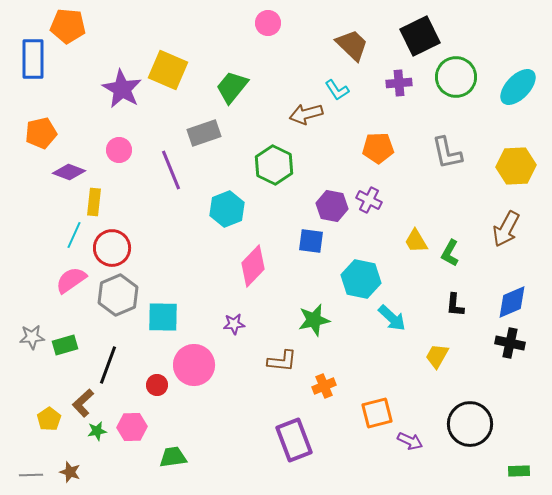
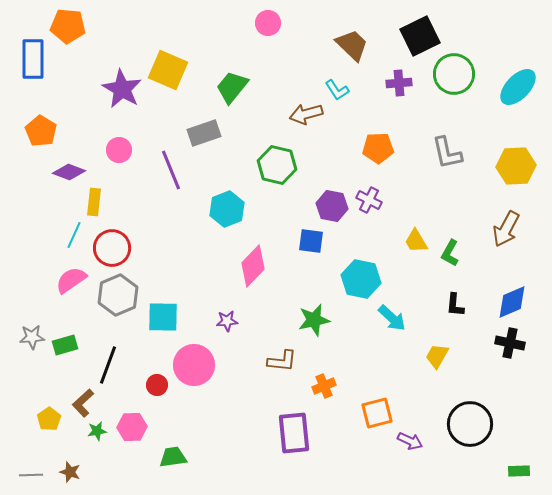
green circle at (456, 77): moved 2 px left, 3 px up
orange pentagon at (41, 133): moved 2 px up; rotated 28 degrees counterclockwise
green hexagon at (274, 165): moved 3 px right; rotated 12 degrees counterclockwise
purple star at (234, 324): moved 7 px left, 3 px up
purple rectangle at (294, 440): moved 7 px up; rotated 15 degrees clockwise
